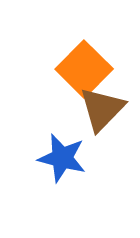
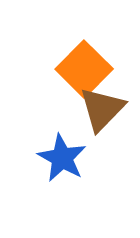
blue star: rotated 15 degrees clockwise
